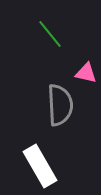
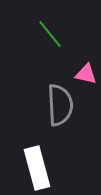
pink triangle: moved 1 px down
white rectangle: moved 3 px left, 2 px down; rotated 15 degrees clockwise
